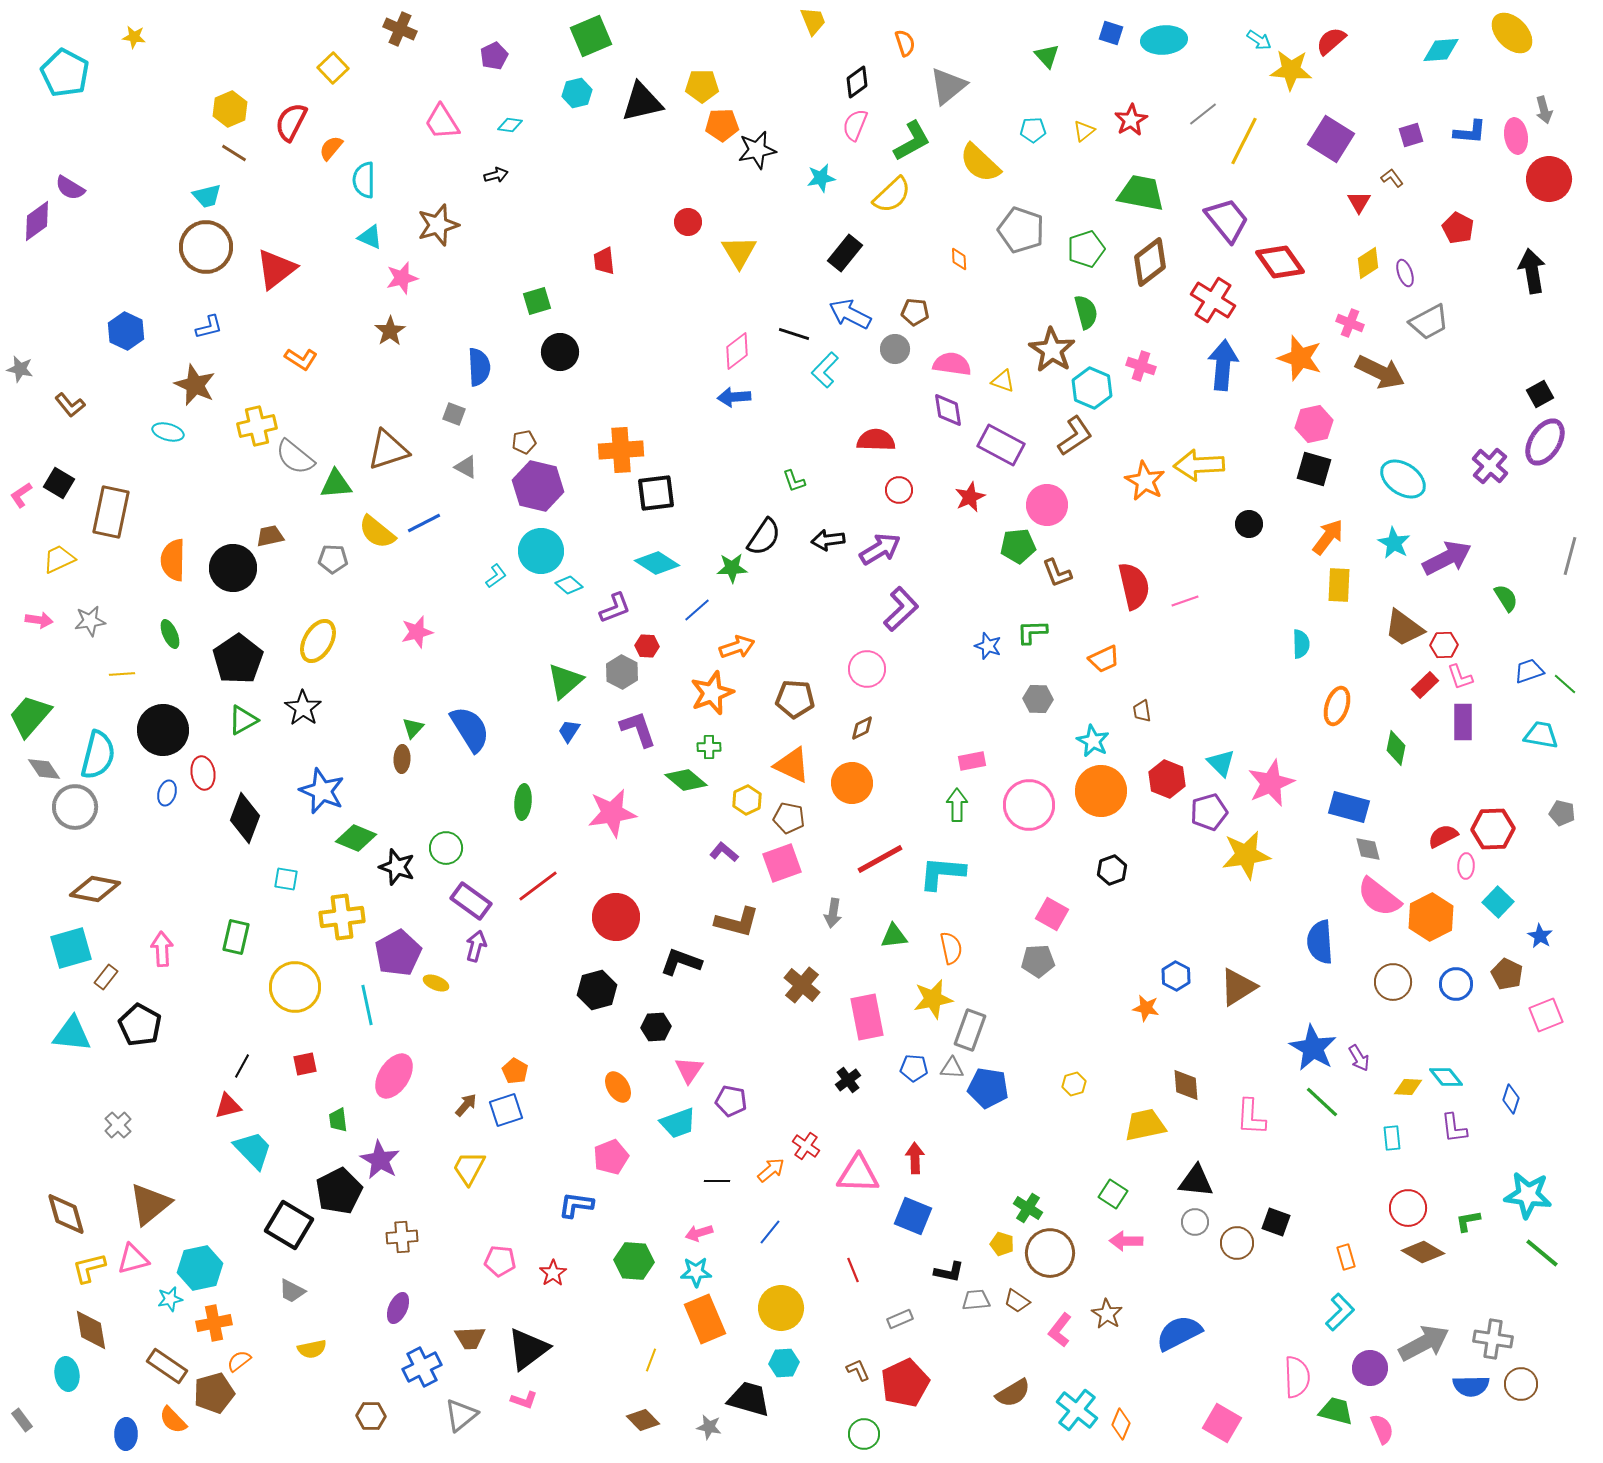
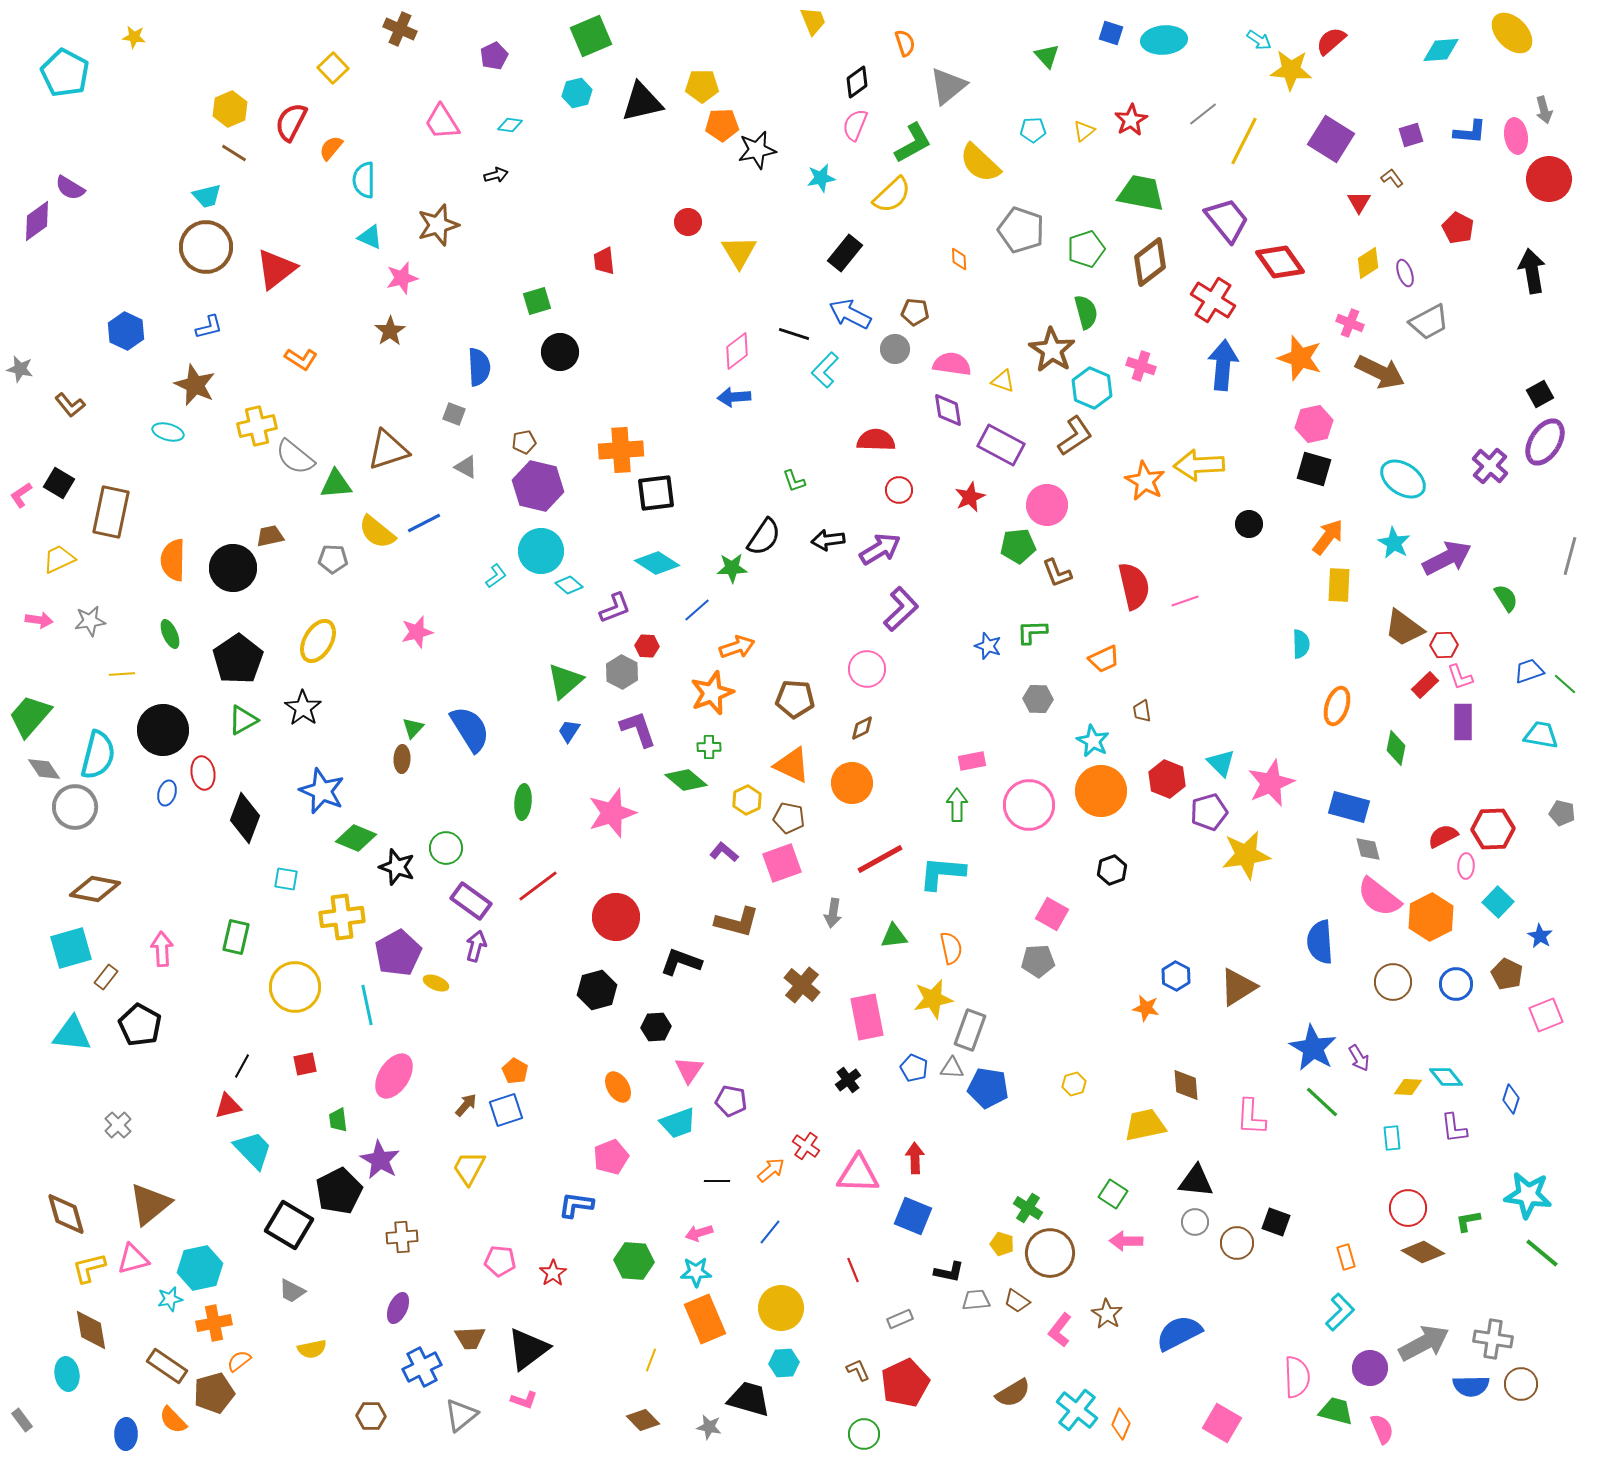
green L-shape at (912, 141): moved 1 px right, 2 px down
pink star at (612, 813): rotated 9 degrees counterclockwise
blue pentagon at (914, 1068): rotated 20 degrees clockwise
